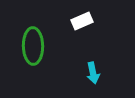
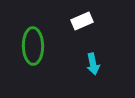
cyan arrow: moved 9 px up
